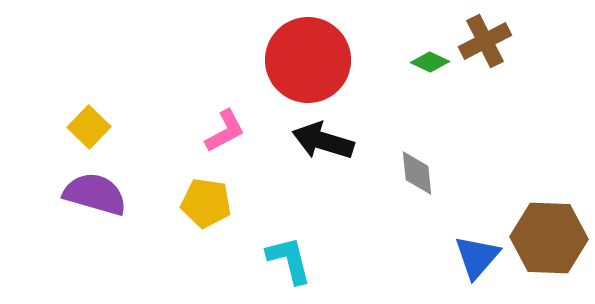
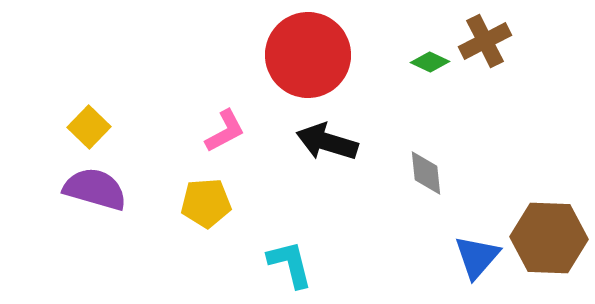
red circle: moved 5 px up
black arrow: moved 4 px right, 1 px down
gray diamond: moved 9 px right
purple semicircle: moved 5 px up
yellow pentagon: rotated 12 degrees counterclockwise
cyan L-shape: moved 1 px right, 4 px down
